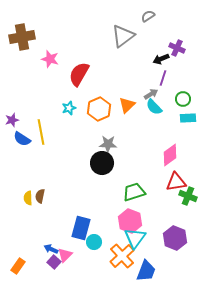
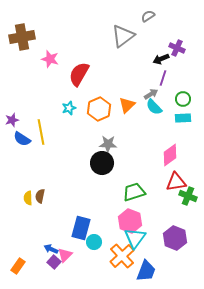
cyan rectangle: moved 5 px left
